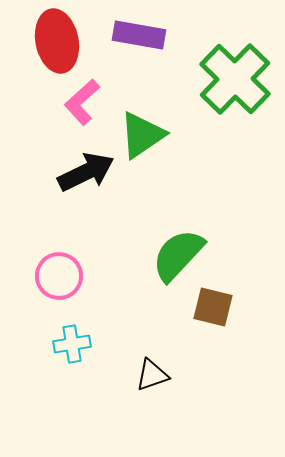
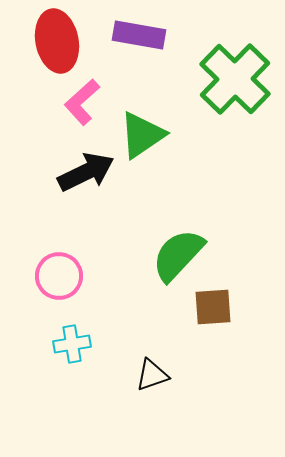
brown square: rotated 18 degrees counterclockwise
